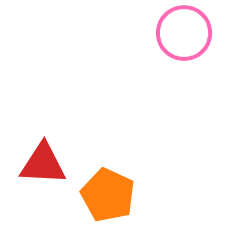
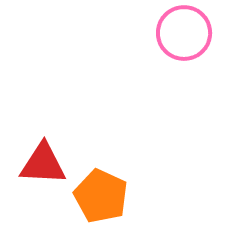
orange pentagon: moved 7 px left, 1 px down
